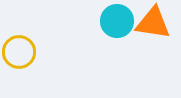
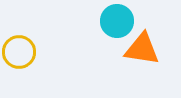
orange triangle: moved 11 px left, 26 px down
